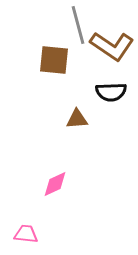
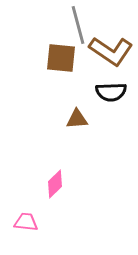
brown L-shape: moved 1 px left, 5 px down
brown square: moved 7 px right, 2 px up
pink diamond: rotated 20 degrees counterclockwise
pink trapezoid: moved 12 px up
